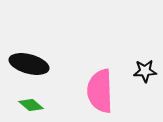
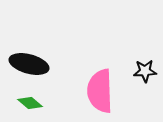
green diamond: moved 1 px left, 2 px up
